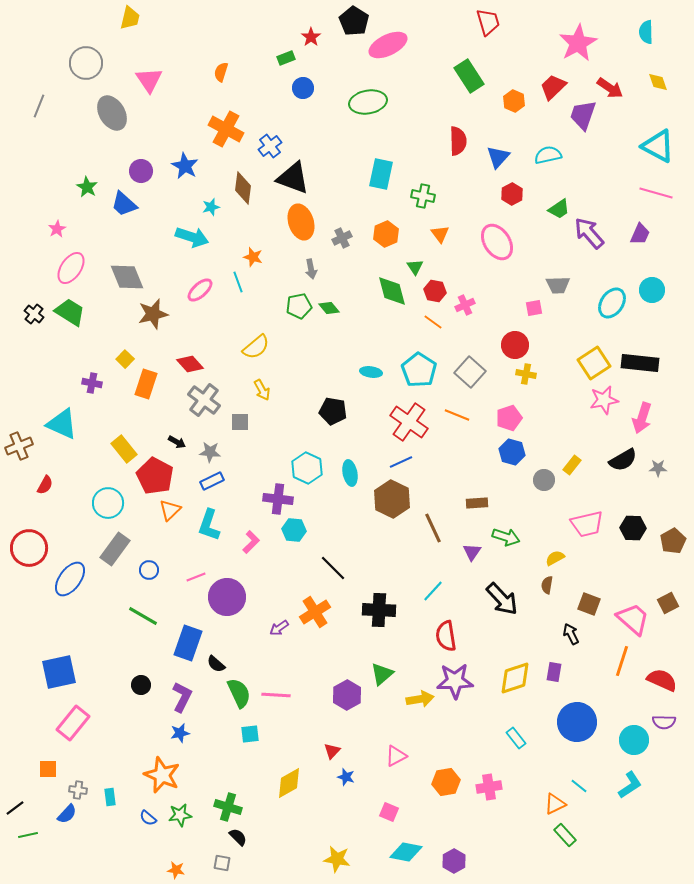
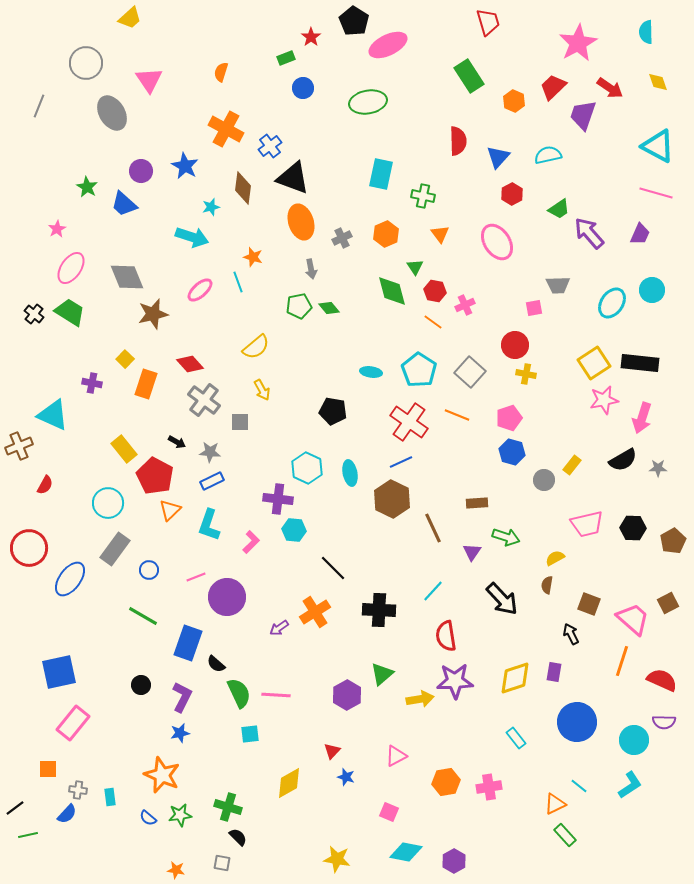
yellow trapezoid at (130, 18): rotated 35 degrees clockwise
cyan triangle at (62, 424): moved 9 px left, 9 px up
